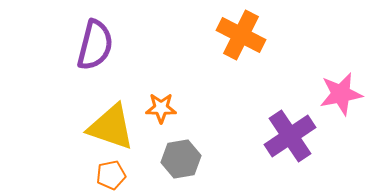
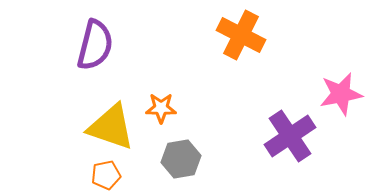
orange pentagon: moved 5 px left
